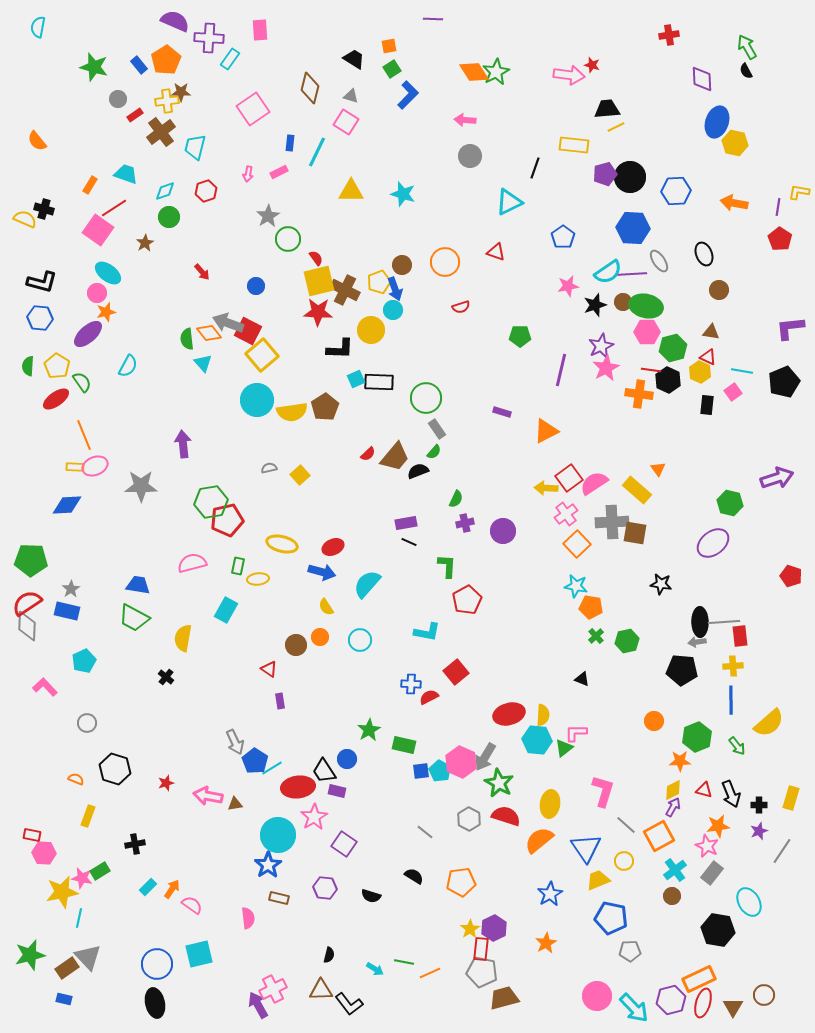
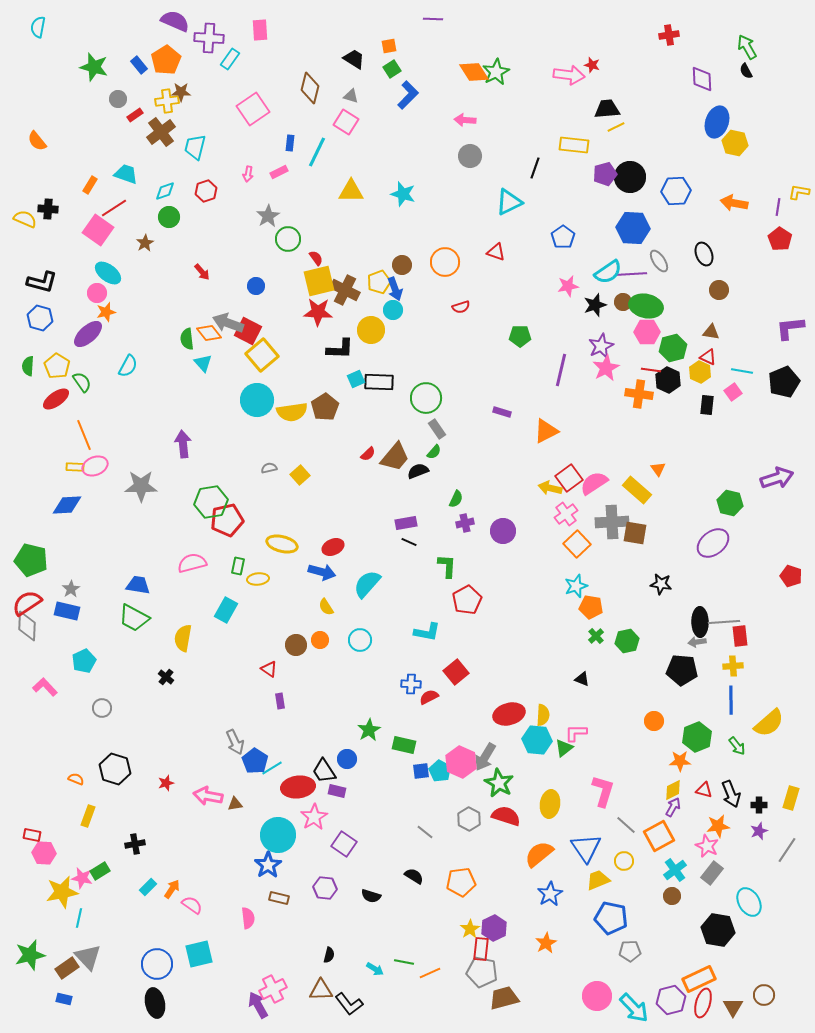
black cross at (44, 209): moved 4 px right; rotated 12 degrees counterclockwise
blue hexagon at (40, 318): rotated 10 degrees clockwise
yellow arrow at (546, 488): moved 4 px right; rotated 10 degrees clockwise
green pentagon at (31, 560): rotated 12 degrees clockwise
cyan star at (576, 586): rotated 30 degrees counterclockwise
orange circle at (320, 637): moved 3 px down
gray circle at (87, 723): moved 15 px right, 15 px up
orange semicircle at (539, 840): moved 14 px down
gray line at (782, 851): moved 5 px right, 1 px up
